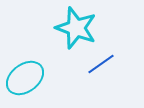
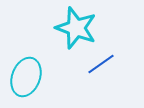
cyan ellipse: moved 1 px right, 1 px up; rotated 33 degrees counterclockwise
